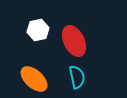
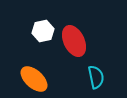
white hexagon: moved 5 px right, 1 px down
cyan semicircle: moved 19 px right
